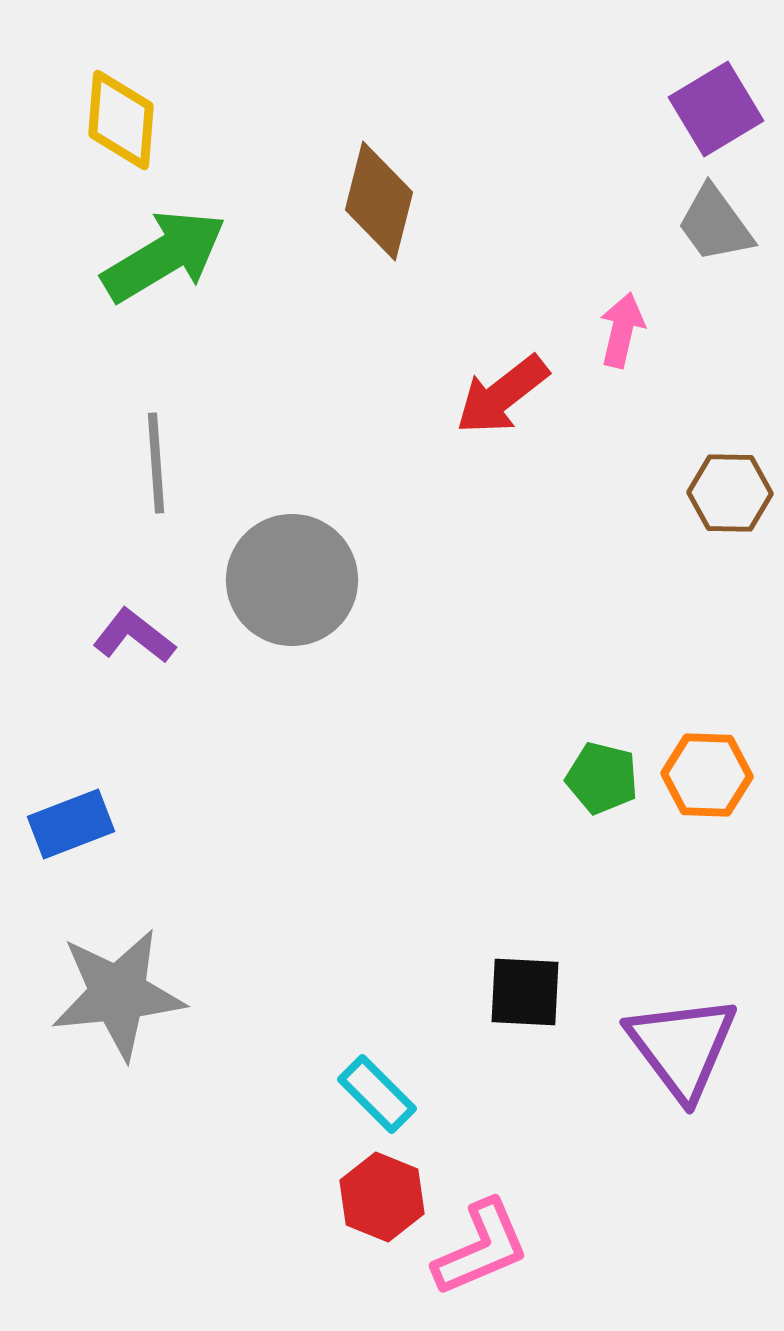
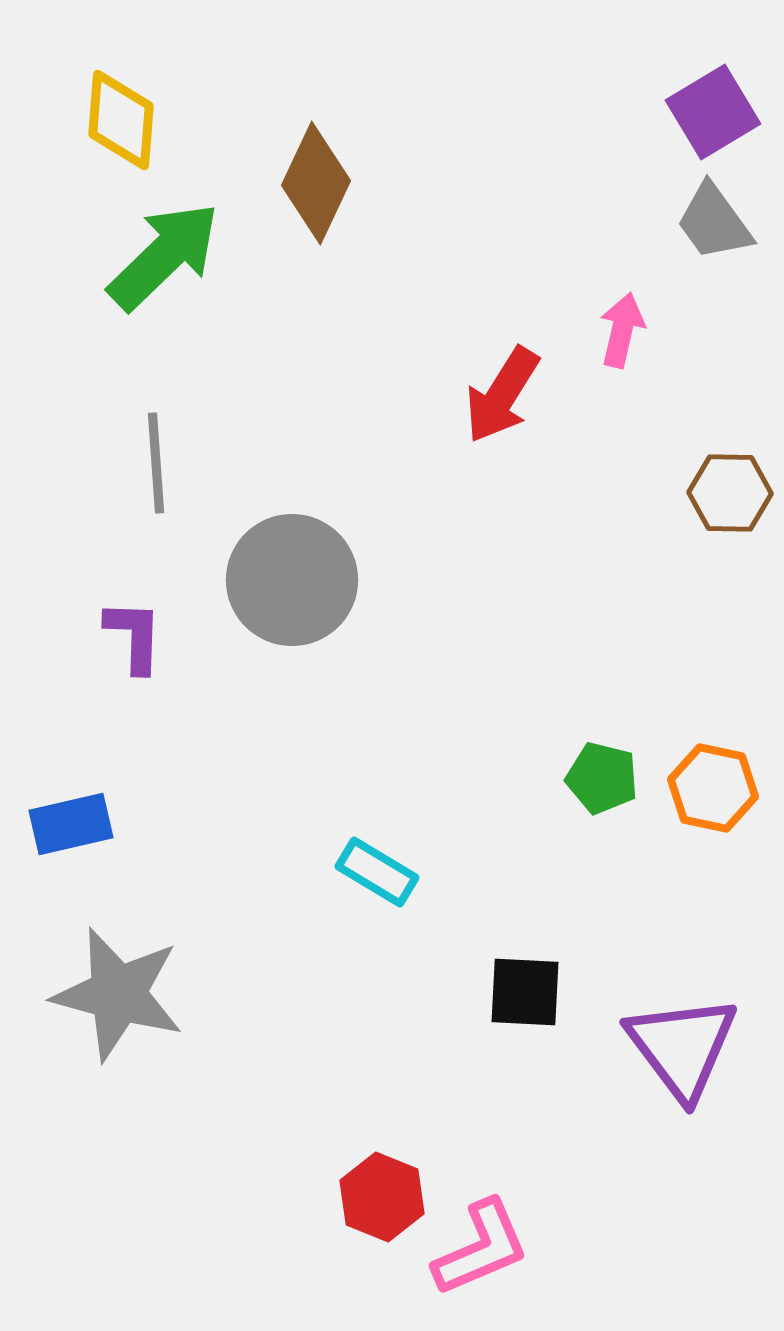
purple square: moved 3 px left, 3 px down
brown diamond: moved 63 px left, 18 px up; rotated 11 degrees clockwise
gray trapezoid: moved 1 px left, 2 px up
green arrow: rotated 13 degrees counterclockwise
red arrow: rotated 20 degrees counterclockwise
purple L-shape: rotated 54 degrees clockwise
orange hexagon: moved 6 px right, 13 px down; rotated 10 degrees clockwise
blue rectangle: rotated 8 degrees clockwise
gray star: rotated 21 degrees clockwise
cyan rectangle: moved 222 px up; rotated 14 degrees counterclockwise
